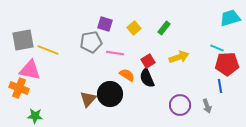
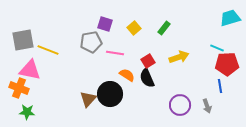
green star: moved 8 px left, 4 px up
